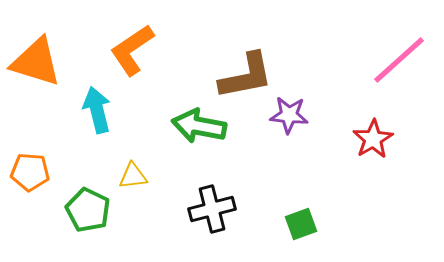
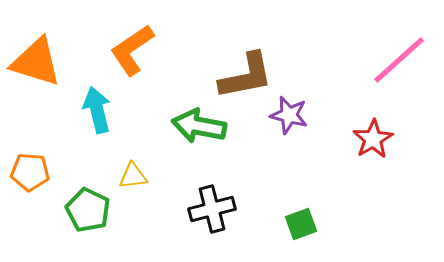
purple star: rotated 9 degrees clockwise
